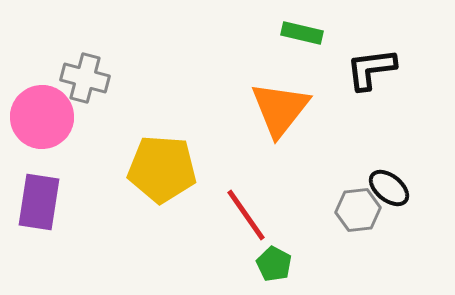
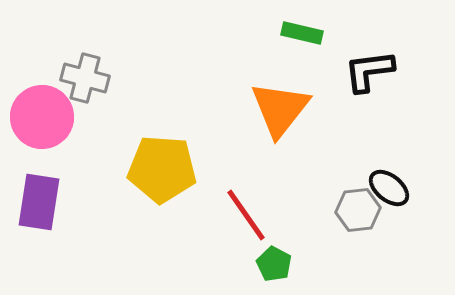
black L-shape: moved 2 px left, 2 px down
